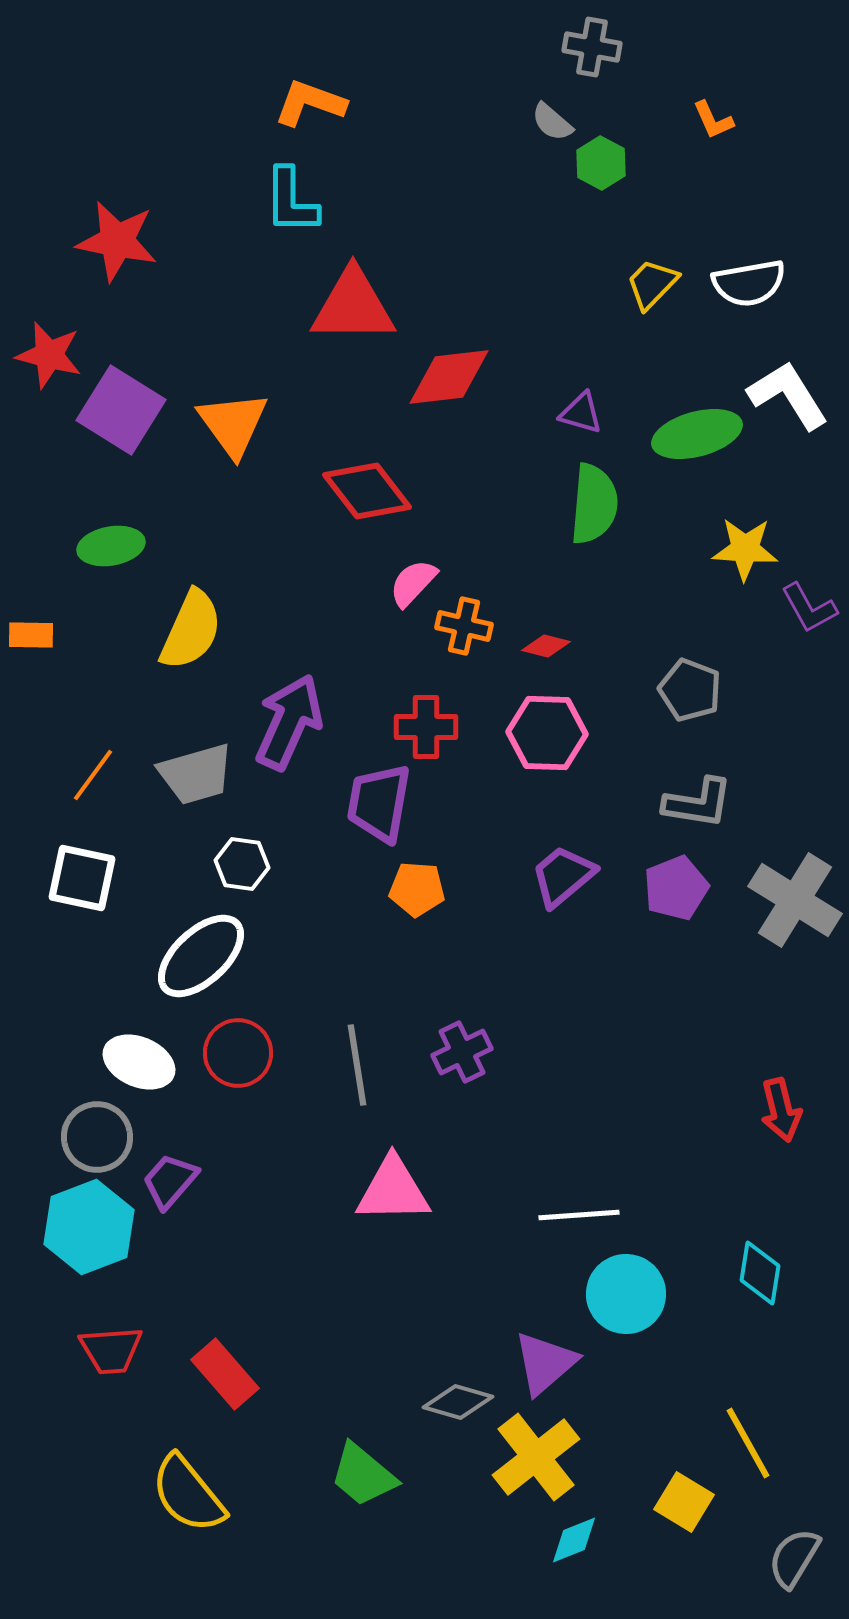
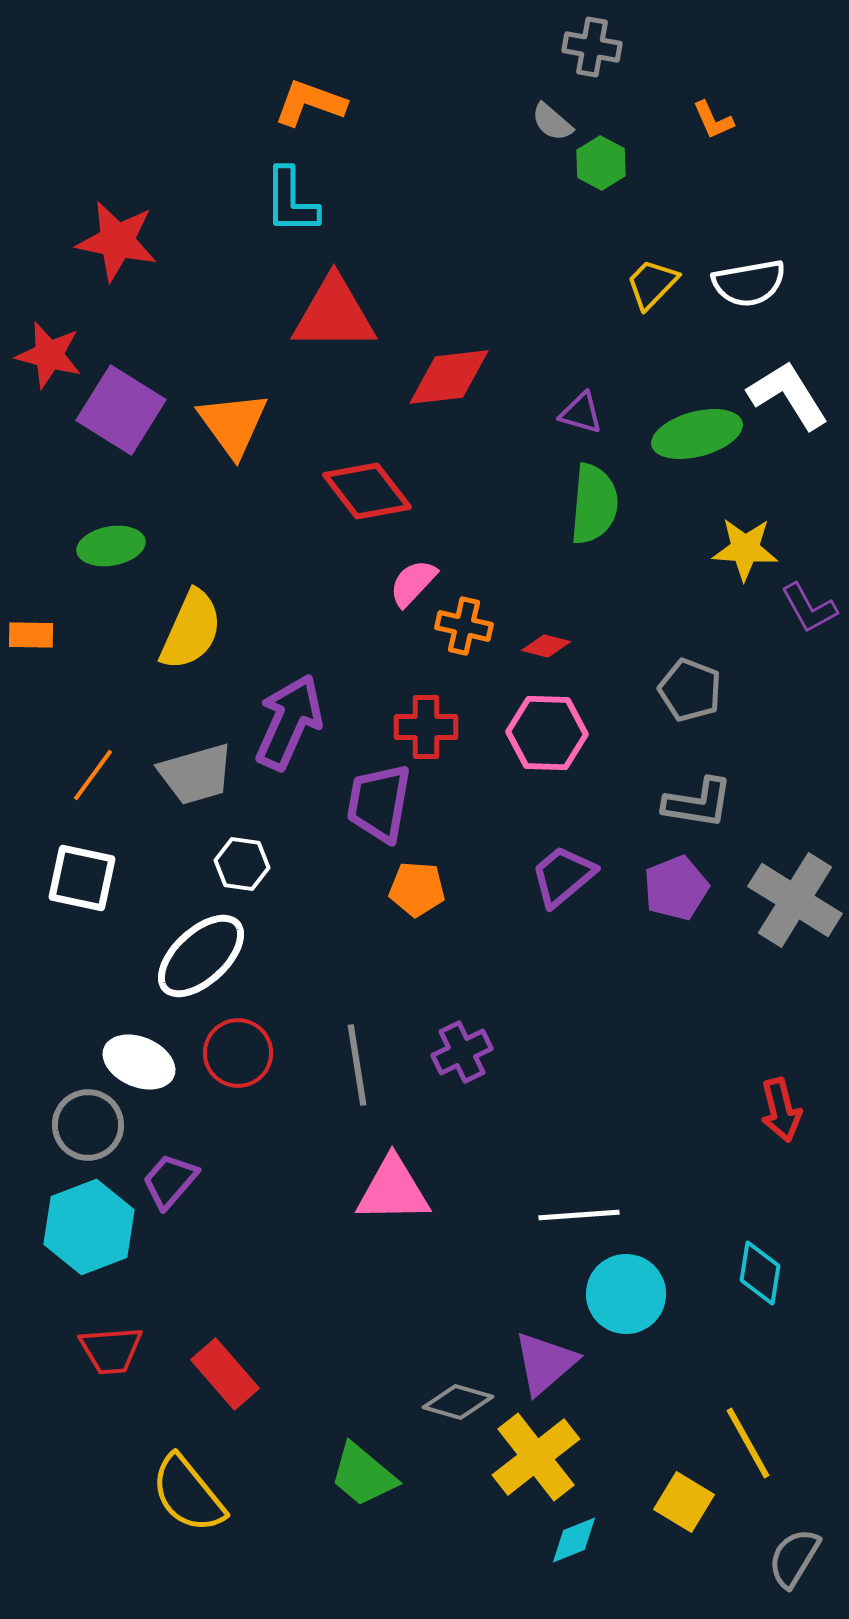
red triangle at (353, 306): moved 19 px left, 8 px down
gray circle at (97, 1137): moved 9 px left, 12 px up
